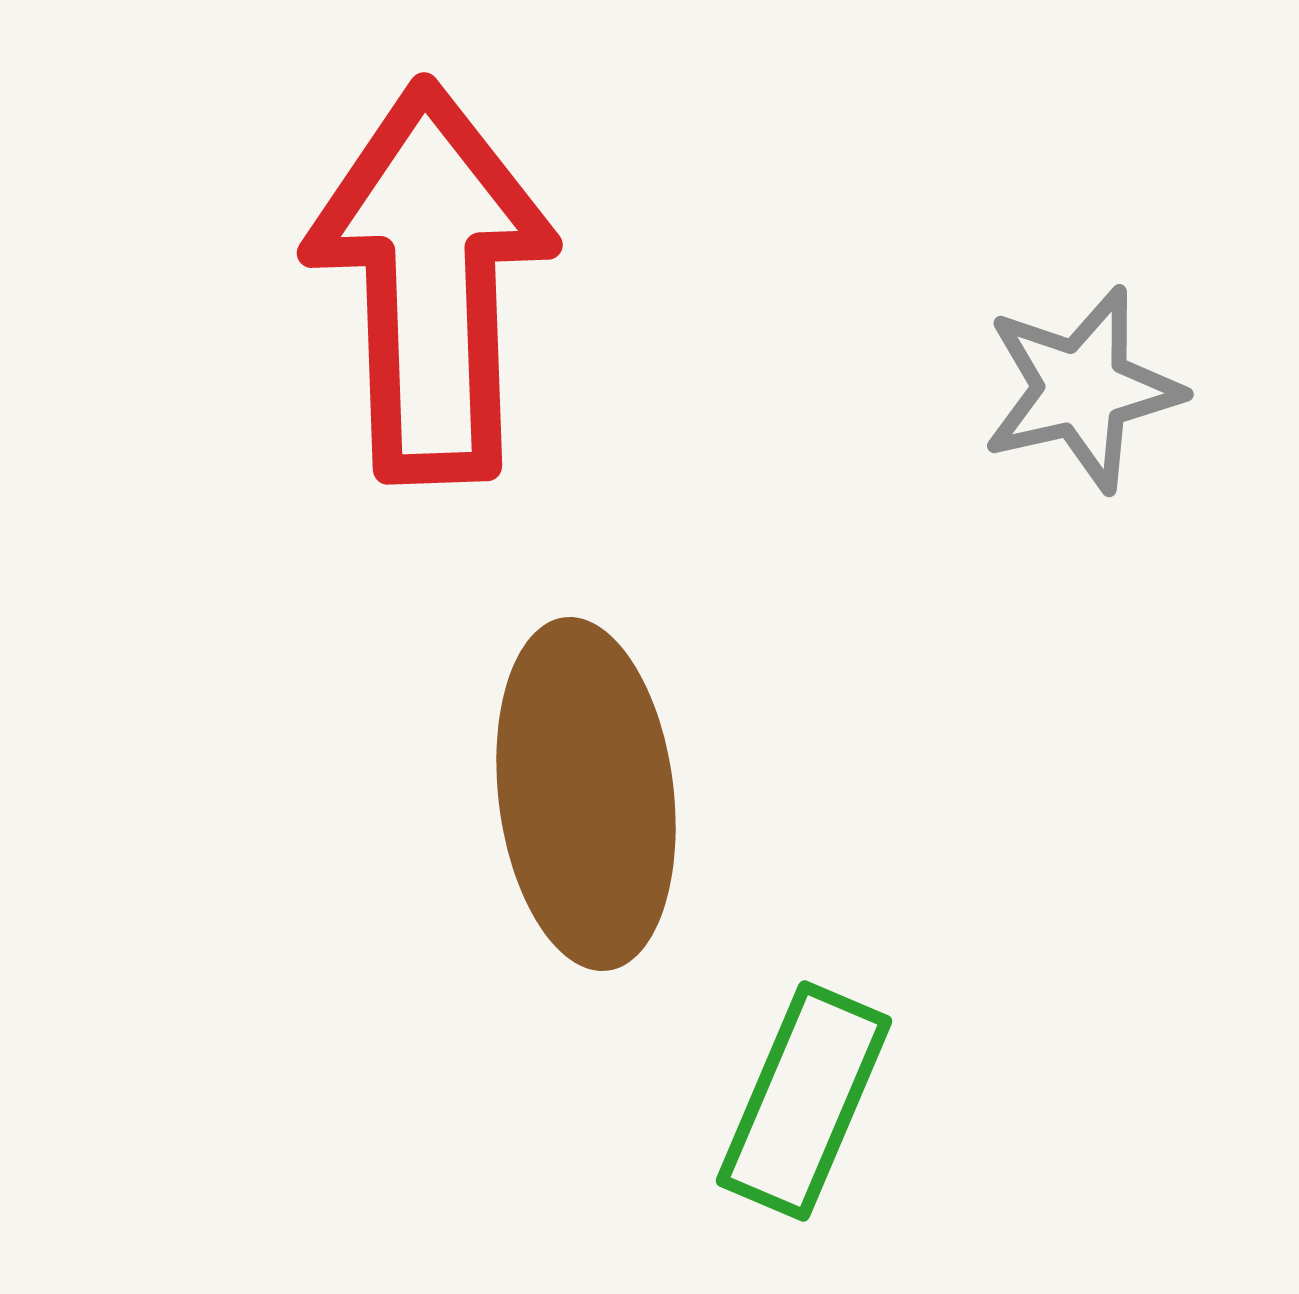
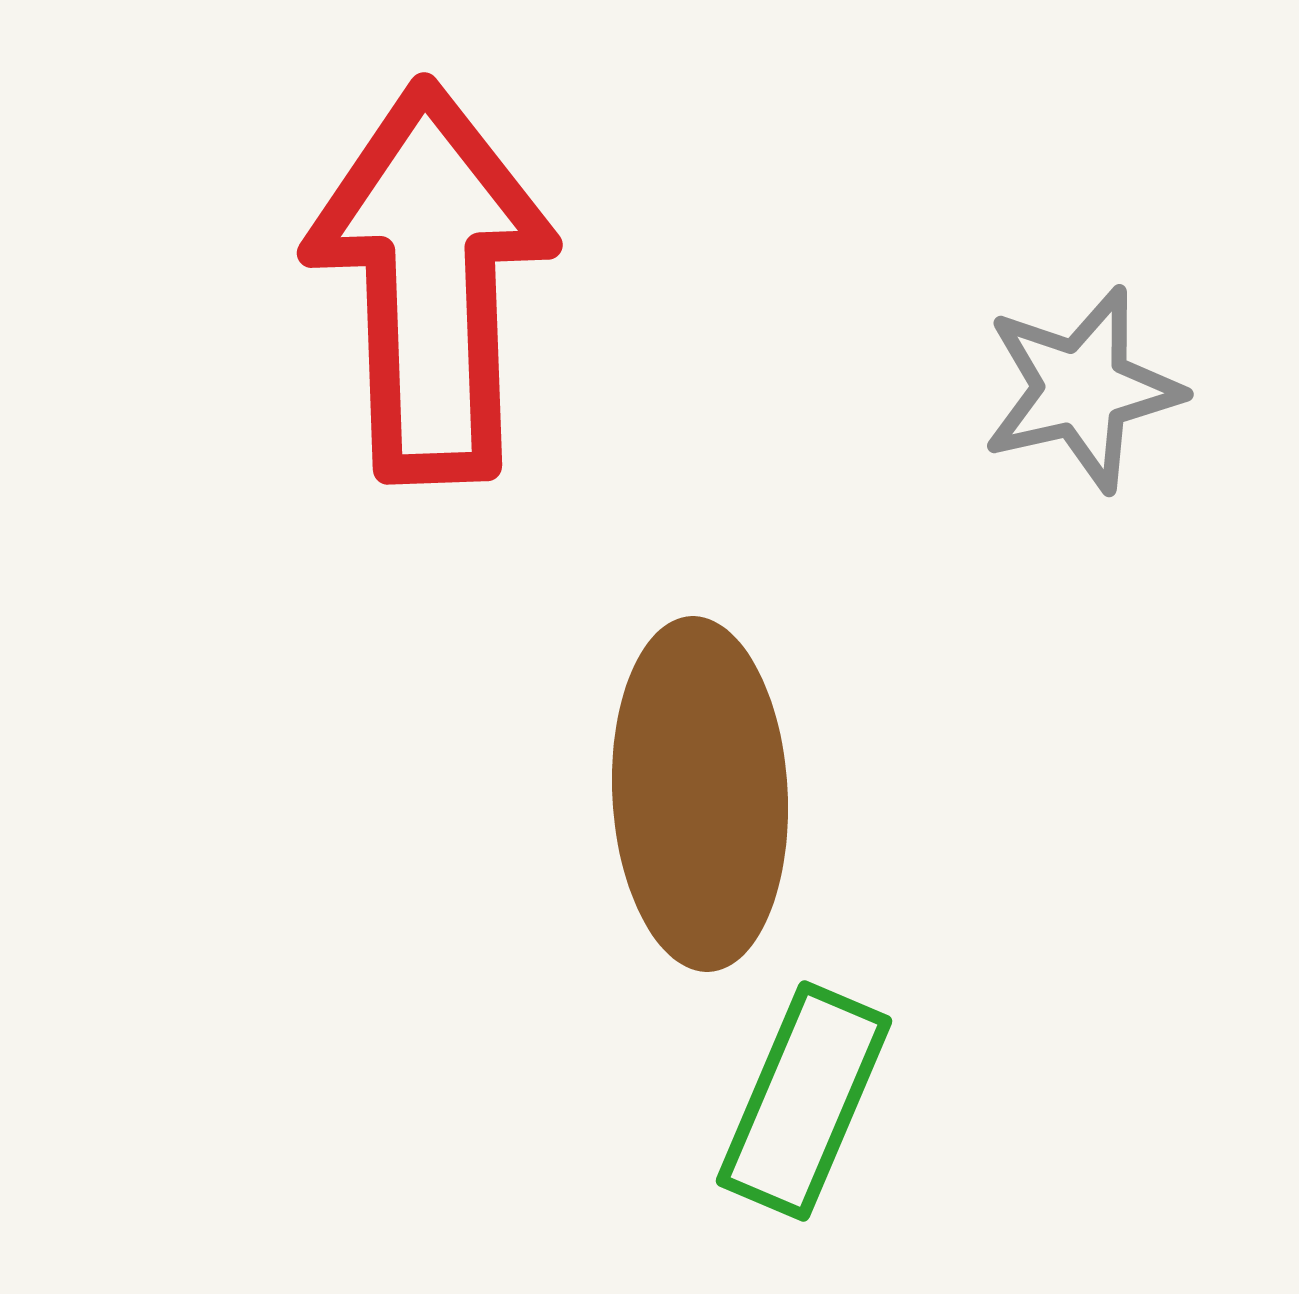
brown ellipse: moved 114 px right; rotated 4 degrees clockwise
